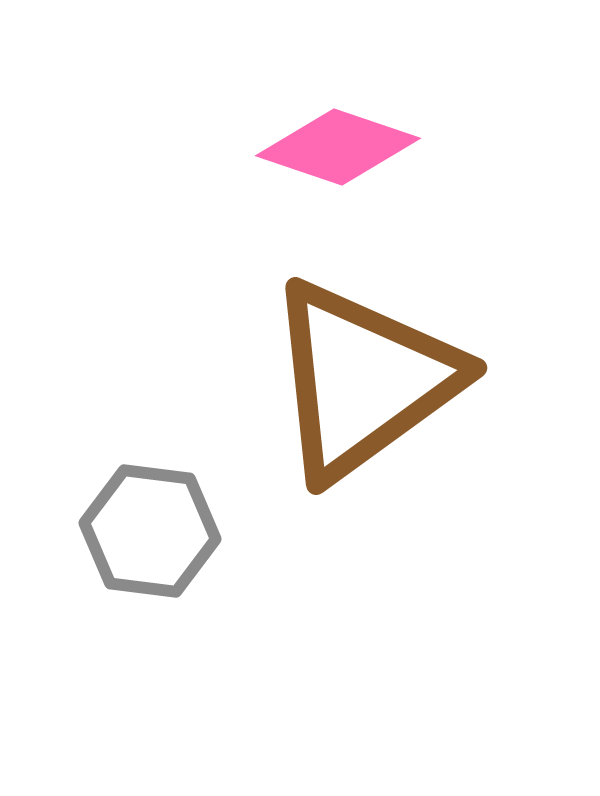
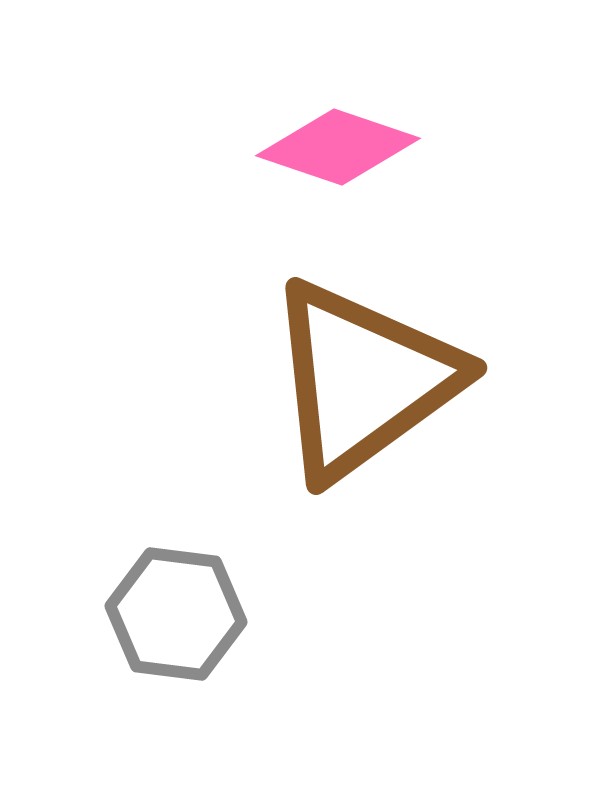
gray hexagon: moved 26 px right, 83 px down
